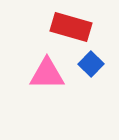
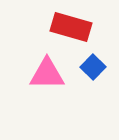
blue square: moved 2 px right, 3 px down
